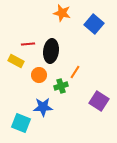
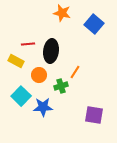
purple square: moved 5 px left, 14 px down; rotated 24 degrees counterclockwise
cyan square: moved 27 px up; rotated 24 degrees clockwise
